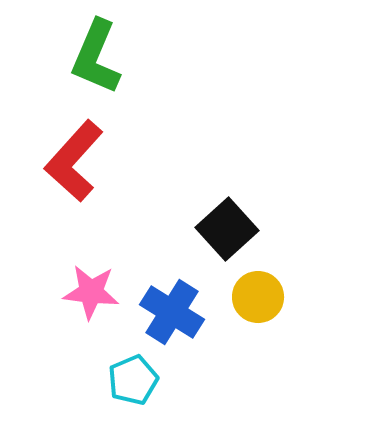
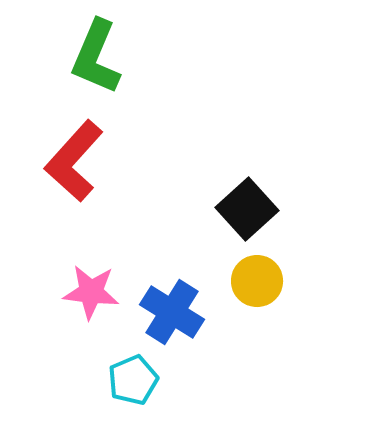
black square: moved 20 px right, 20 px up
yellow circle: moved 1 px left, 16 px up
